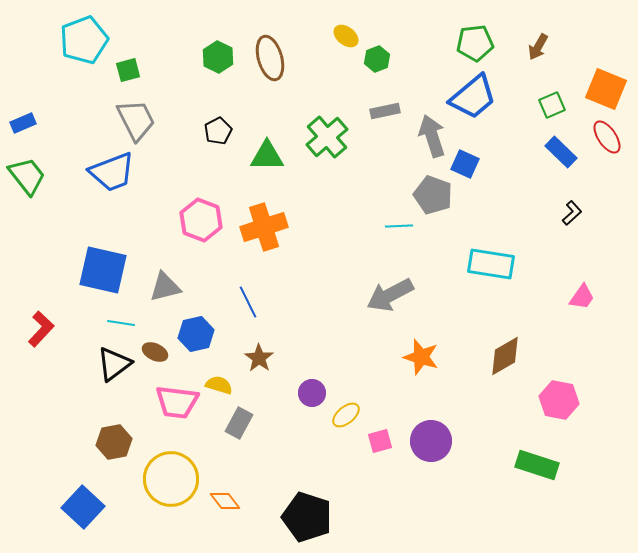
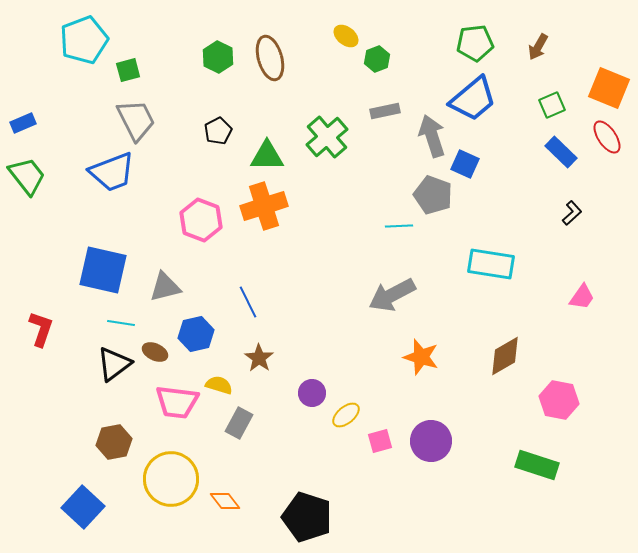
orange square at (606, 89): moved 3 px right, 1 px up
blue trapezoid at (473, 97): moved 2 px down
orange cross at (264, 227): moved 21 px up
gray arrow at (390, 295): moved 2 px right
red L-shape at (41, 329): rotated 24 degrees counterclockwise
